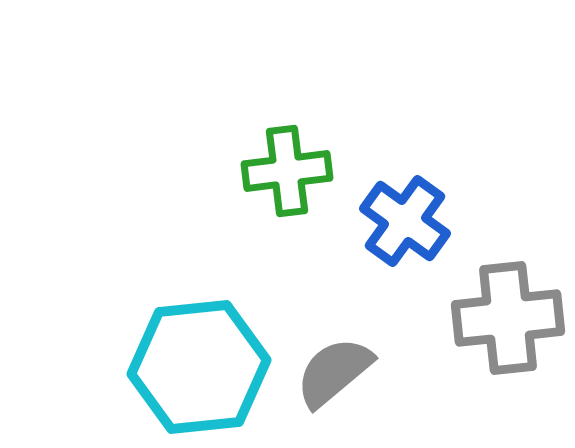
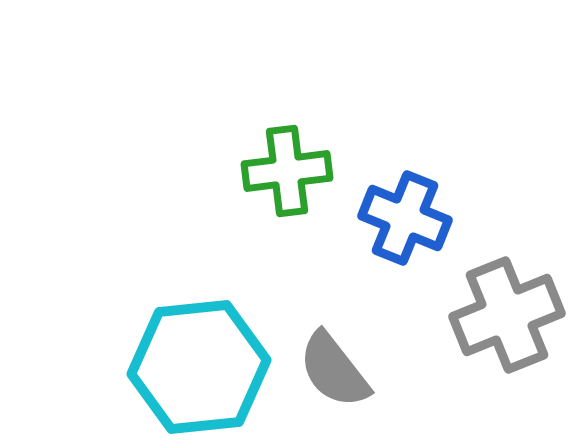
blue cross: moved 3 px up; rotated 14 degrees counterclockwise
gray cross: moved 1 px left, 3 px up; rotated 16 degrees counterclockwise
gray semicircle: moved 2 px up; rotated 88 degrees counterclockwise
